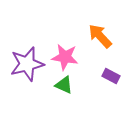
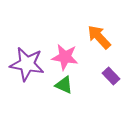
orange arrow: moved 1 px left, 1 px down
purple star: rotated 24 degrees clockwise
purple rectangle: rotated 18 degrees clockwise
